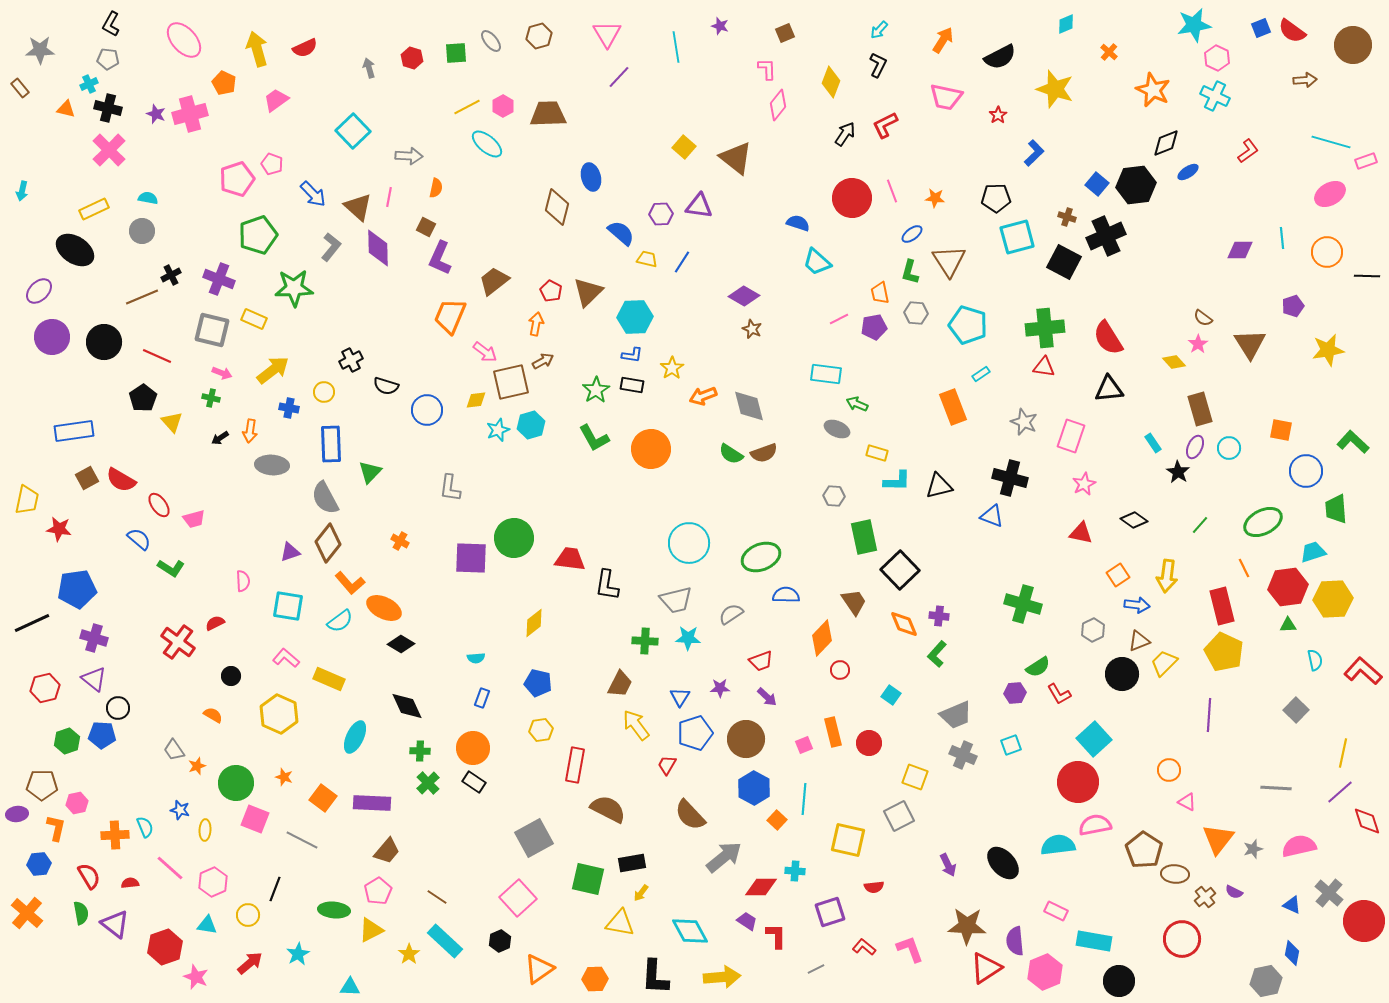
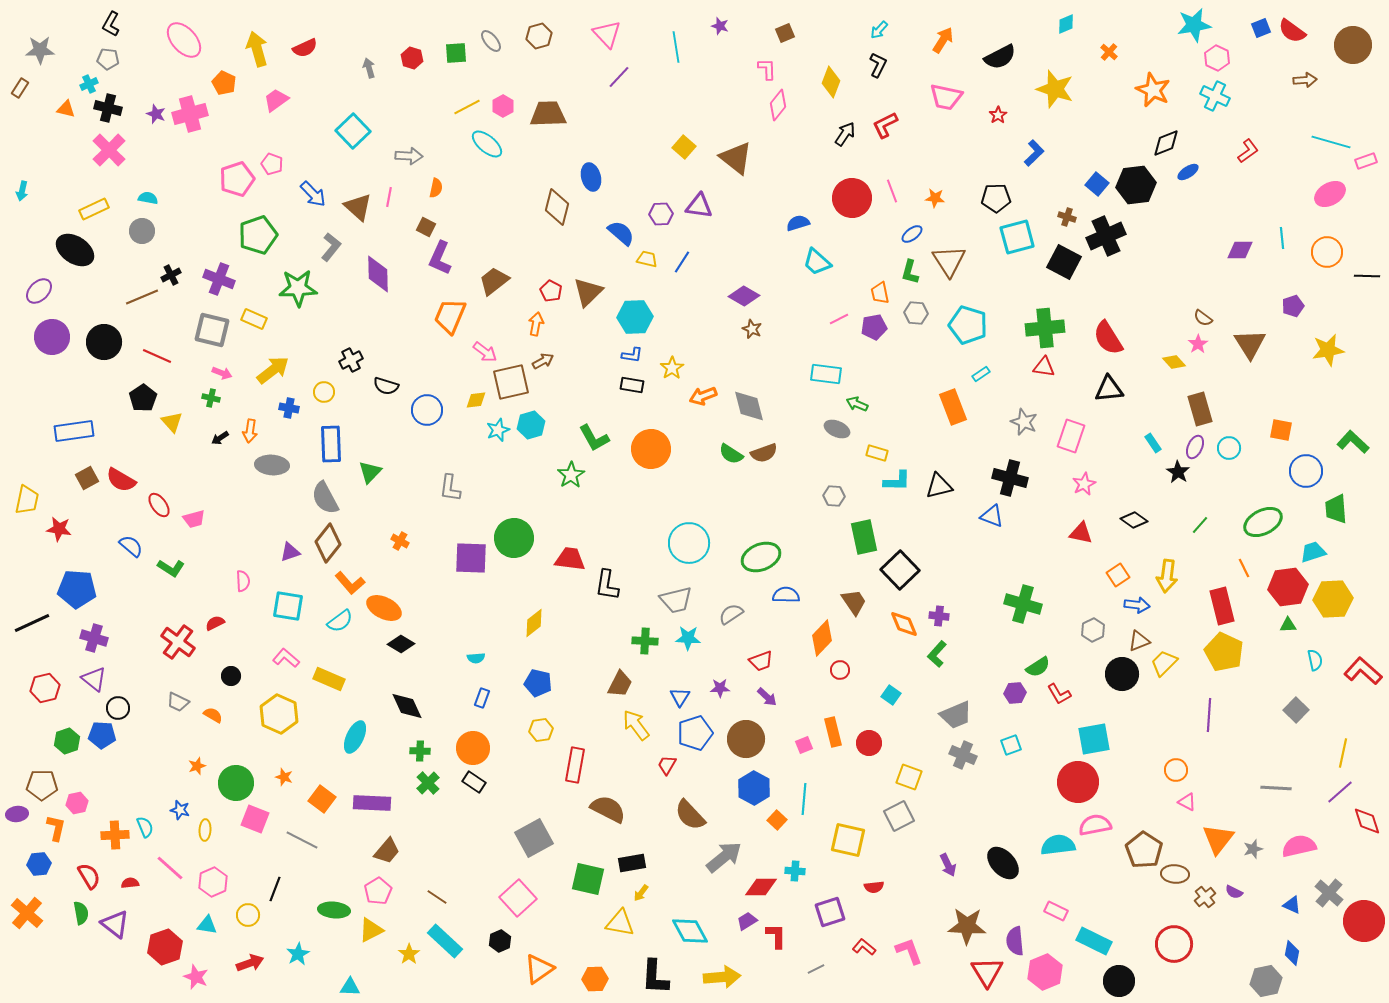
pink triangle at (607, 34): rotated 12 degrees counterclockwise
brown rectangle at (20, 88): rotated 72 degrees clockwise
blue semicircle at (798, 223): rotated 35 degrees counterclockwise
purple diamond at (378, 248): moved 26 px down
green star at (294, 288): moved 4 px right
green star at (596, 390): moved 25 px left, 85 px down
blue semicircle at (139, 539): moved 8 px left, 7 px down
blue pentagon at (77, 589): rotated 12 degrees clockwise
cyan square at (1094, 739): rotated 32 degrees clockwise
gray trapezoid at (174, 750): moved 4 px right, 48 px up; rotated 30 degrees counterclockwise
orange circle at (1169, 770): moved 7 px right
yellow square at (915, 777): moved 6 px left
orange square at (323, 798): moved 1 px left, 1 px down
purple trapezoid at (747, 921): rotated 65 degrees counterclockwise
red circle at (1182, 939): moved 8 px left, 5 px down
cyan rectangle at (1094, 941): rotated 16 degrees clockwise
pink L-shape at (910, 949): moved 1 px left, 2 px down
red arrow at (250, 963): rotated 20 degrees clockwise
red triangle at (986, 968): moved 1 px right, 4 px down; rotated 28 degrees counterclockwise
